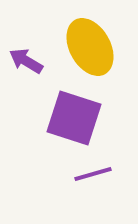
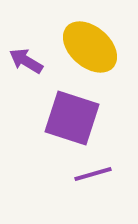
yellow ellipse: rotated 20 degrees counterclockwise
purple square: moved 2 px left
